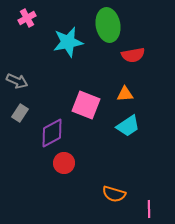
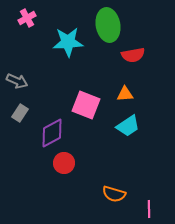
cyan star: rotated 8 degrees clockwise
